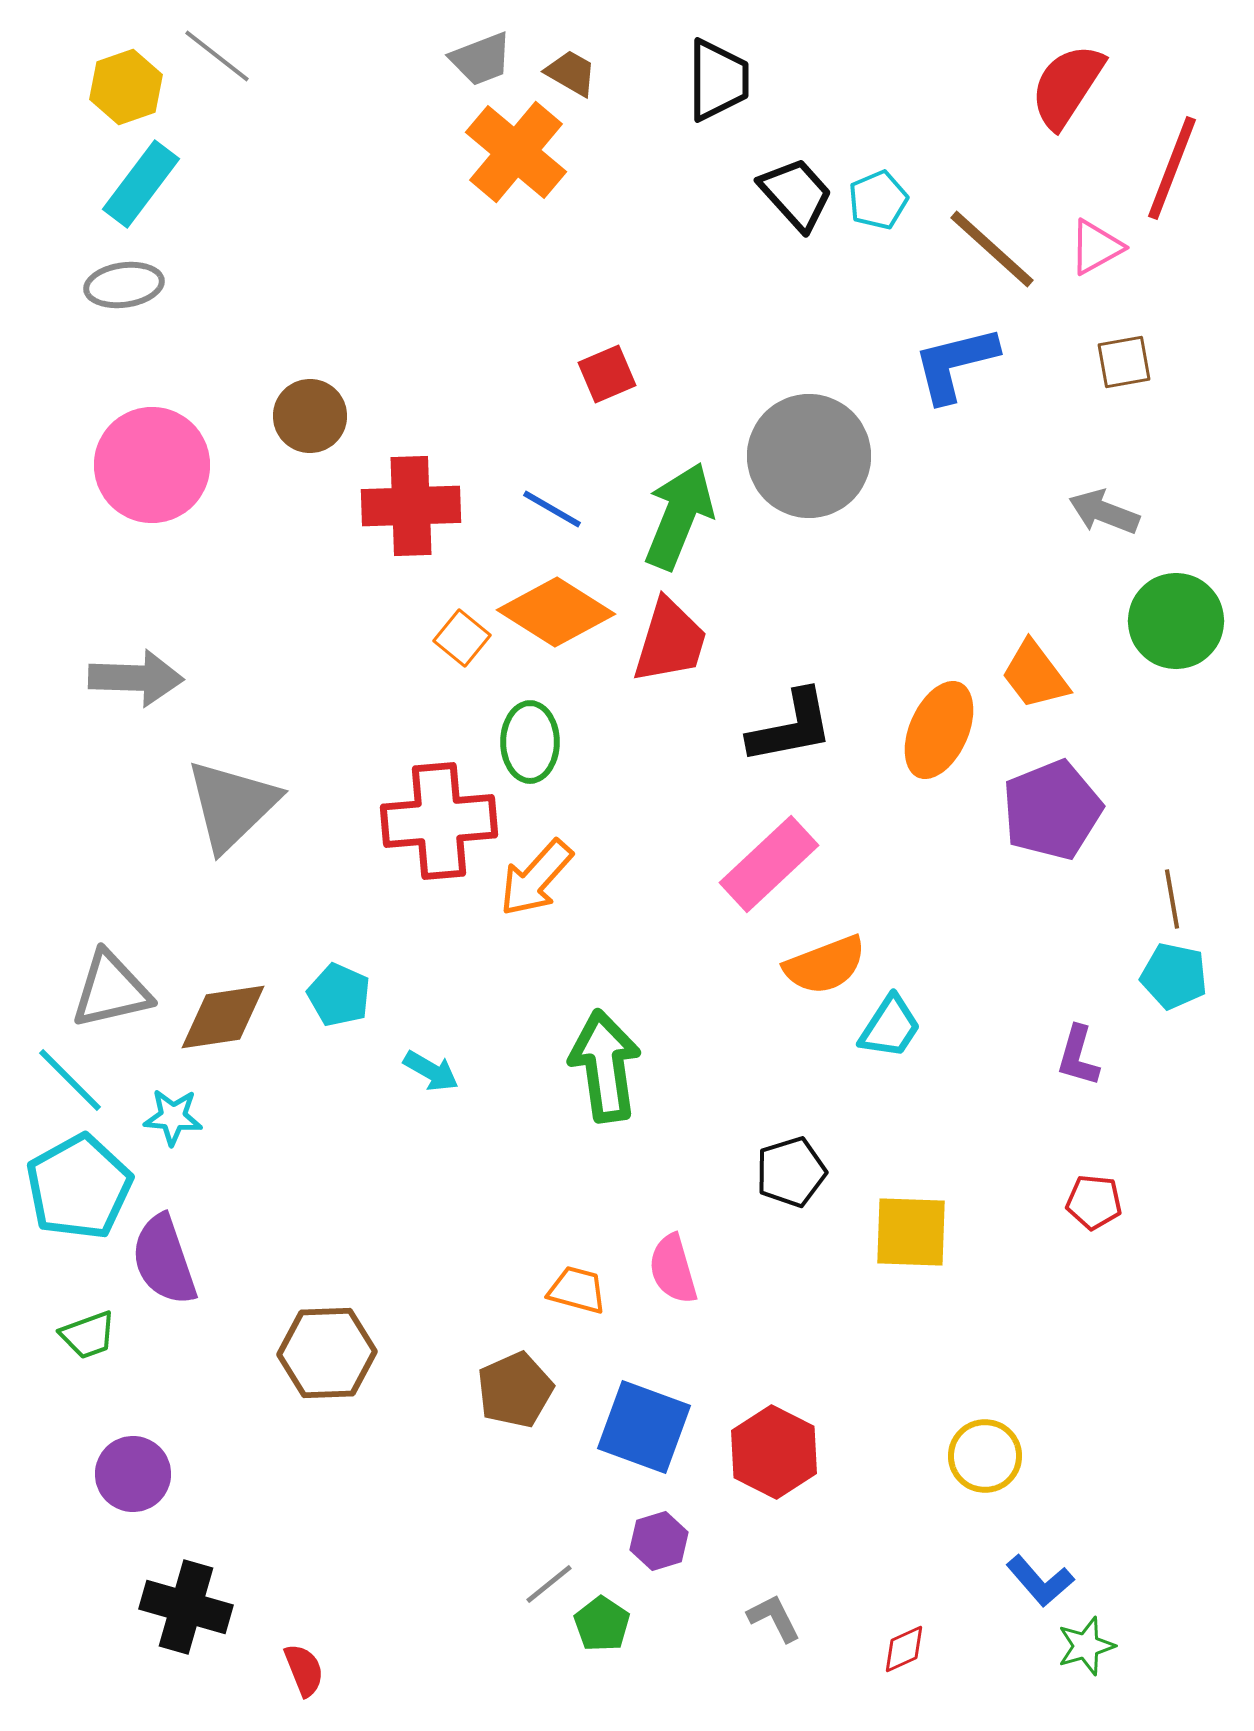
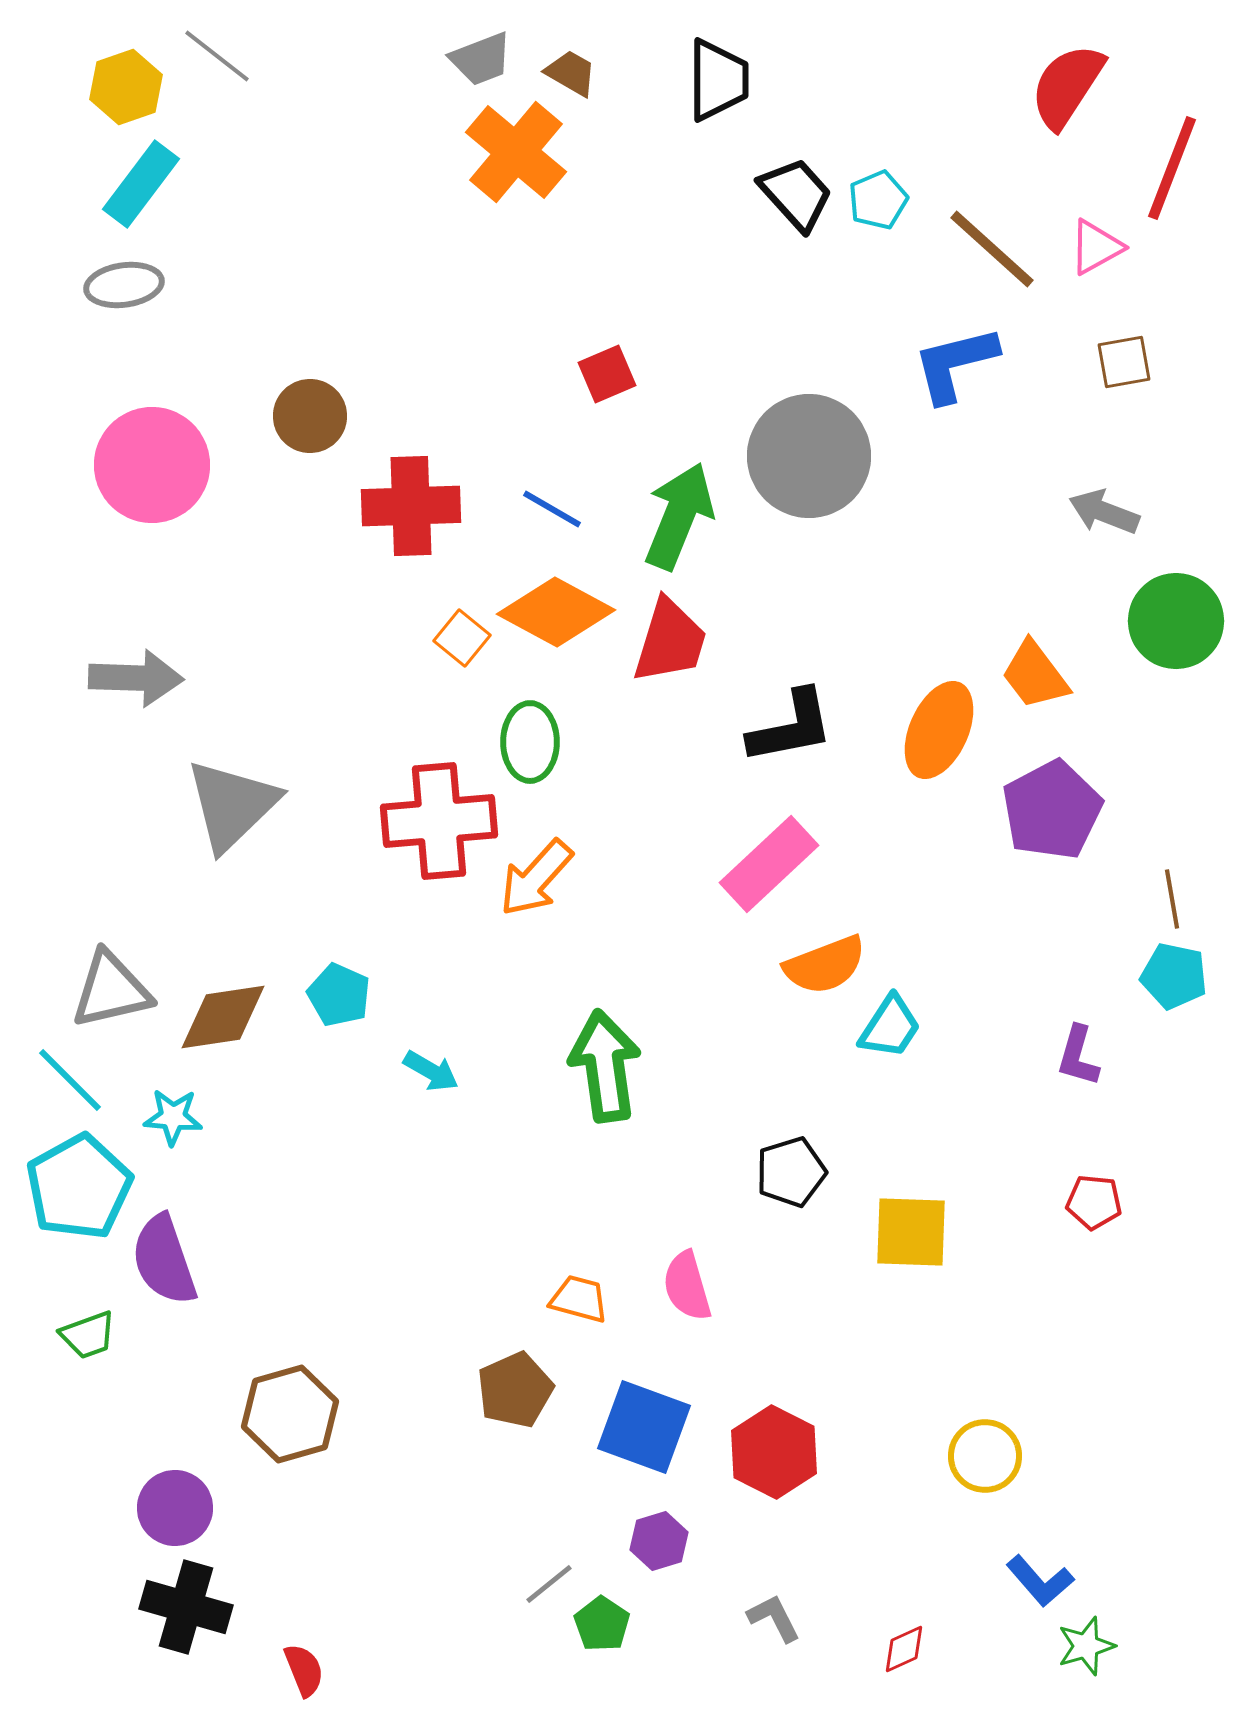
orange diamond at (556, 612): rotated 4 degrees counterclockwise
purple pentagon at (1052, 810): rotated 6 degrees counterclockwise
pink semicircle at (673, 1269): moved 14 px right, 17 px down
orange trapezoid at (577, 1290): moved 2 px right, 9 px down
brown hexagon at (327, 1353): moved 37 px left, 61 px down; rotated 14 degrees counterclockwise
purple circle at (133, 1474): moved 42 px right, 34 px down
